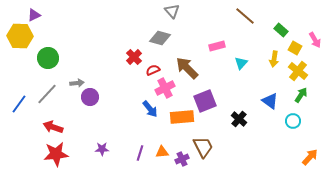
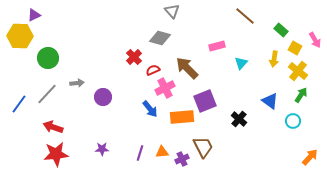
purple circle: moved 13 px right
